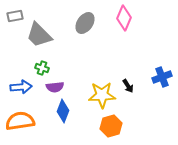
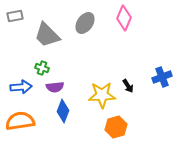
gray trapezoid: moved 8 px right
orange hexagon: moved 5 px right, 1 px down
